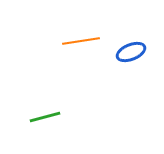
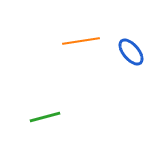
blue ellipse: rotated 72 degrees clockwise
